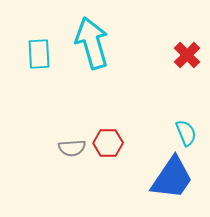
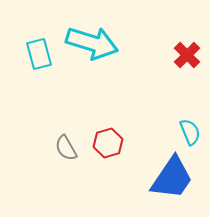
cyan arrow: rotated 123 degrees clockwise
cyan rectangle: rotated 12 degrees counterclockwise
cyan semicircle: moved 4 px right, 1 px up
red hexagon: rotated 16 degrees counterclockwise
gray semicircle: moved 6 px left; rotated 64 degrees clockwise
